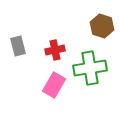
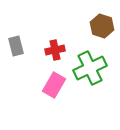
gray rectangle: moved 2 px left
green cross: rotated 16 degrees counterclockwise
